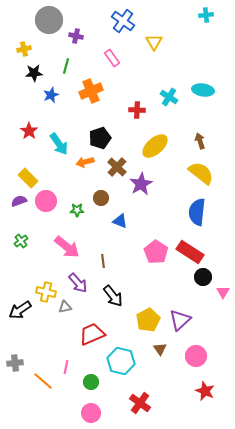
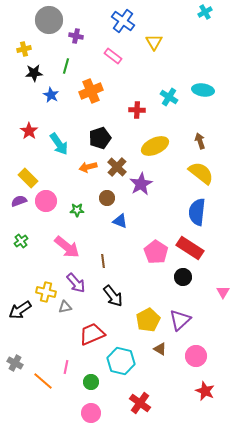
cyan cross at (206, 15): moved 1 px left, 3 px up; rotated 24 degrees counterclockwise
pink rectangle at (112, 58): moved 1 px right, 2 px up; rotated 18 degrees counterclockwise
blue star at (51, 95): rotated 21 degrees counterclockwise
yellow ellipse at (155, 146): rotated 16 degrees clockwise
orange arrow at (85, 162): moved 3 px right, 5 px down
brown circle at (101, 198): moved 6 px right
red rectangle at (190, 252): moved 4 px up
black circle at (203, 277): moved 20 px left
purple arrow at (78, 283): moved 2 px left
brown triangle at (160, 349): rotated 24 degrees counterclockwise
gray cross at (15, 363): rotated 35 degrees clockwise
